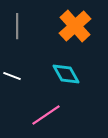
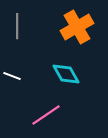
orange cross: moved 2 px right, 1 px down; rotated 12 degrees clockwise
